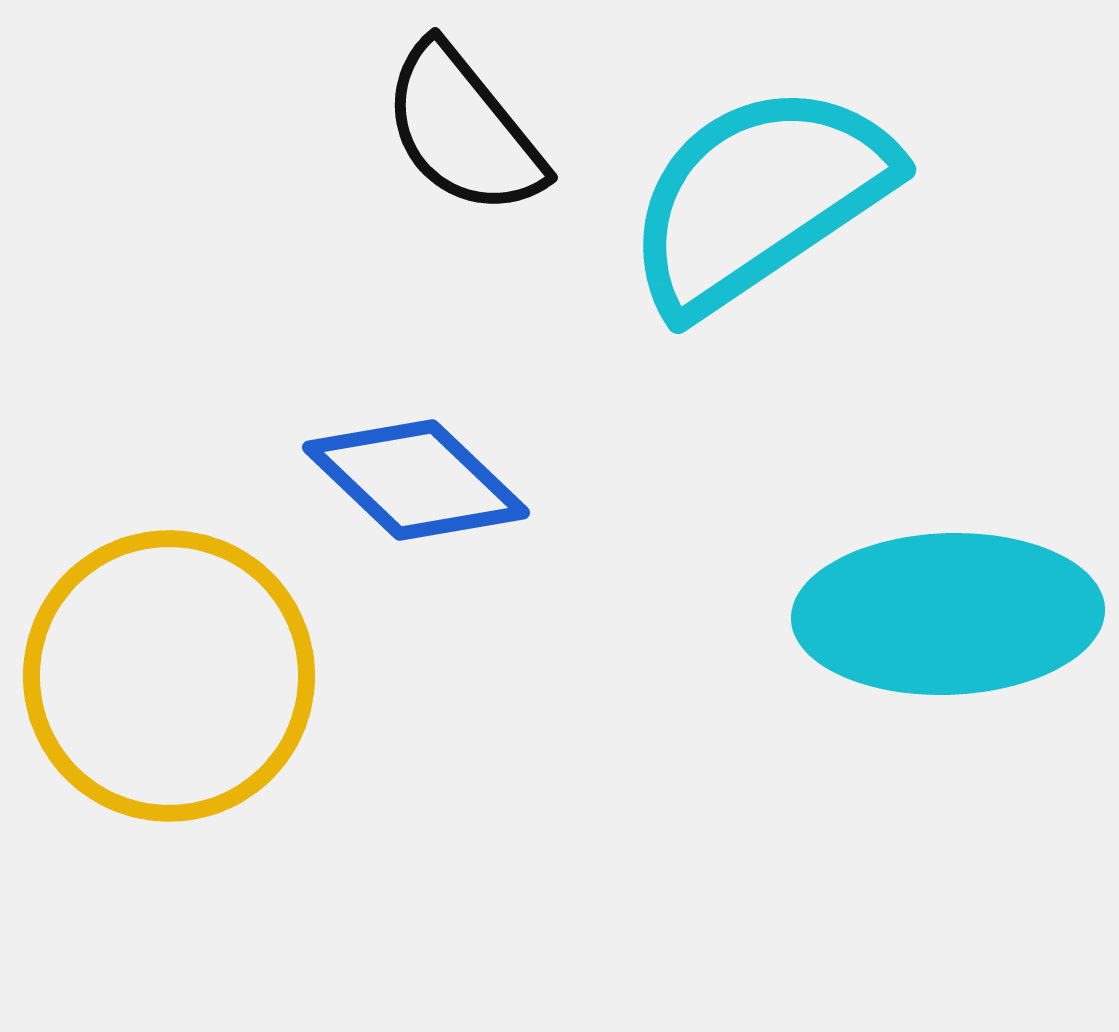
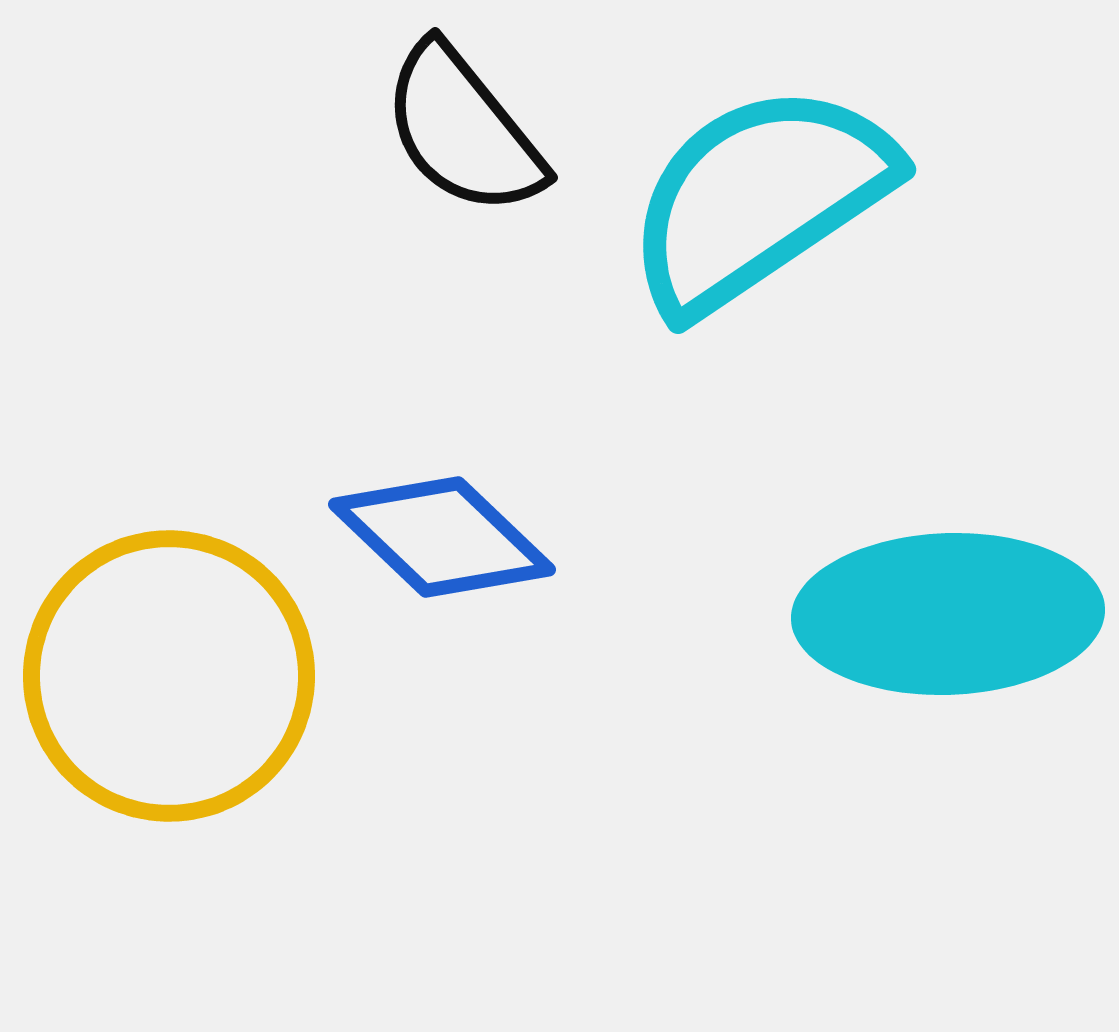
blue diamond: moved 26 px right, 57 px down
